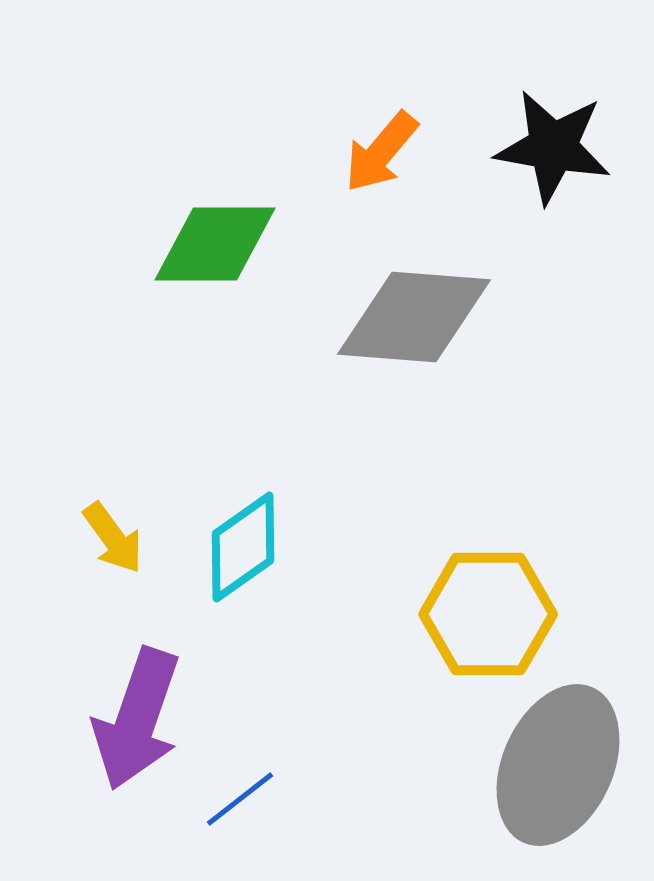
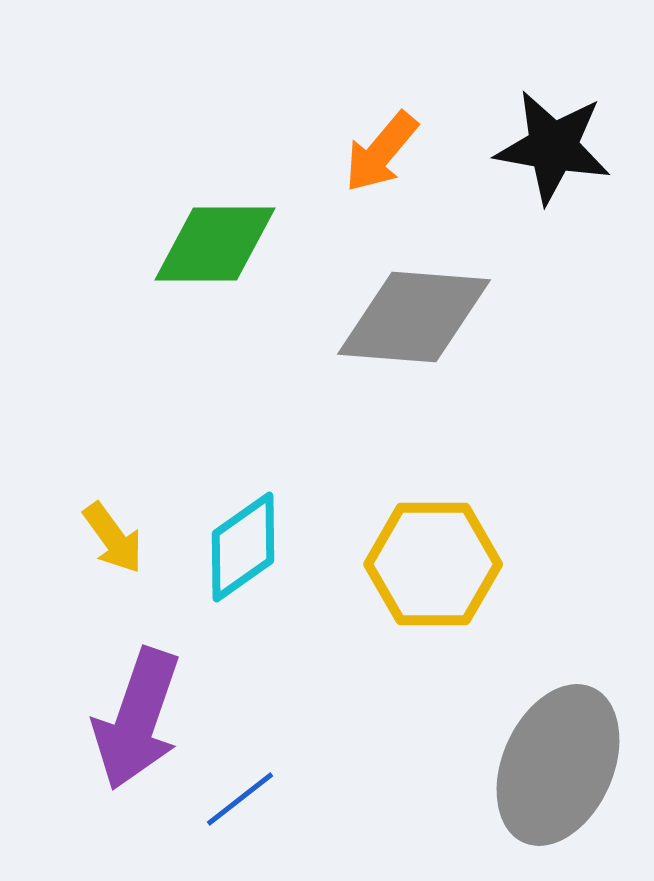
yellow hexagon: moved 55 px left, 50 px up
